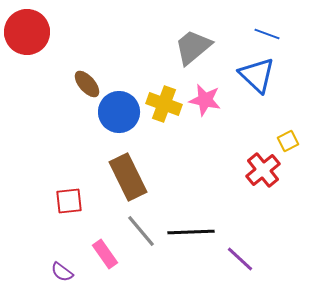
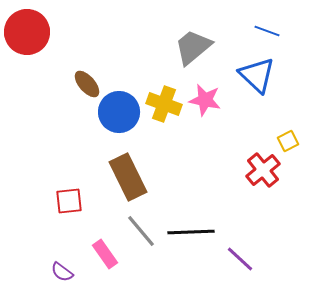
blue line: moved 3 px up
